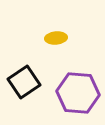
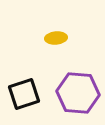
black square: moved 12 px down; rotated 16 degrees clockwise
